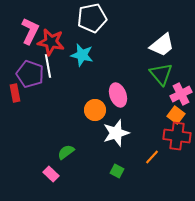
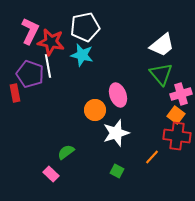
white pentagon: moved 7 px left, 9 px down
pink cross: rotated 10 degrees clockwise
